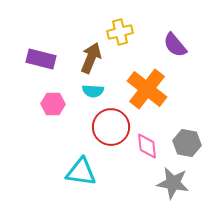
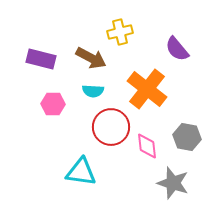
purple semicircle: moved 2 px right, 4 px down
brown arrow: rotated 96 degrees clockwise
gray hexagon: moved 6 px up
gray star: rotated 8 degrees clockwise
